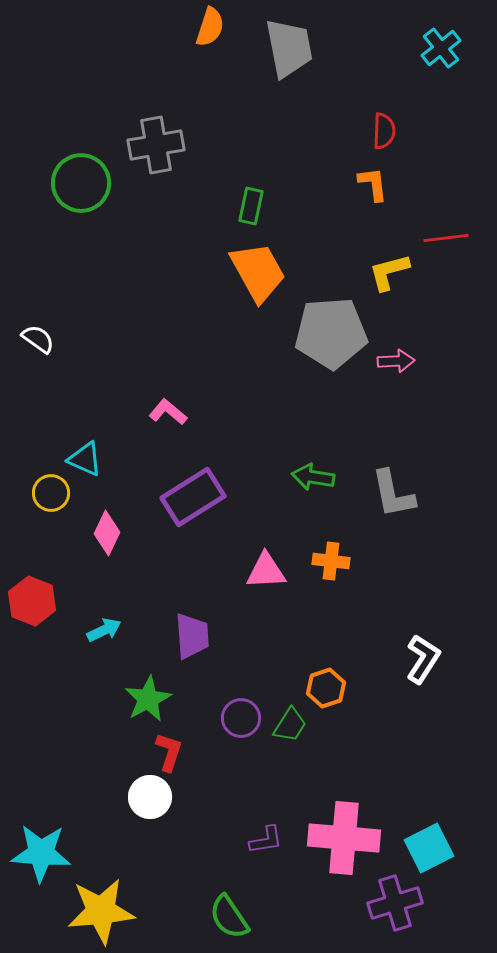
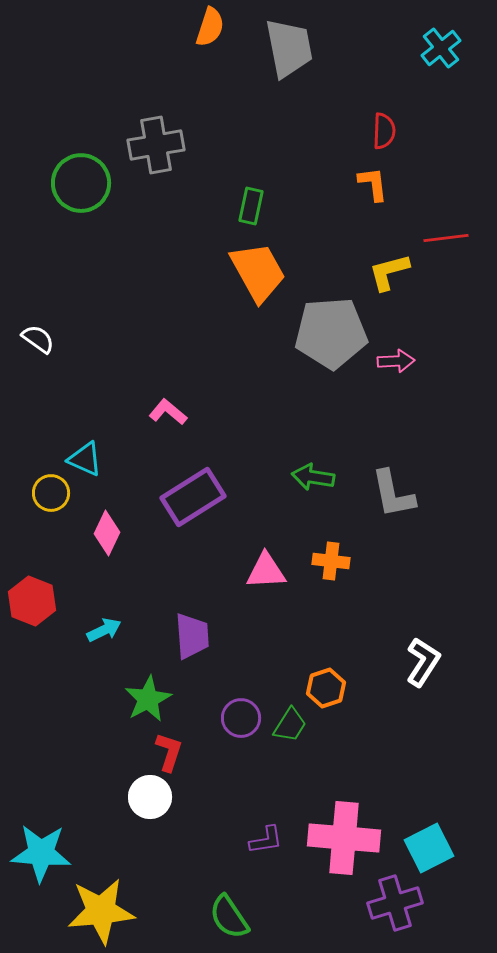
white L-shape: moved 3 px down
